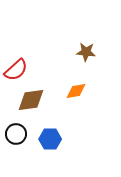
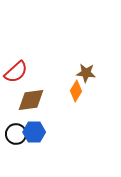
brown star: moved 21 px down
red semicircle: moved 2 px down
orange diamond: rotated 50 degrees counterclockwise
blue hexagon: moved 16 px left, 7 px up
